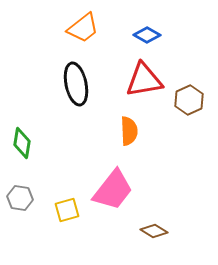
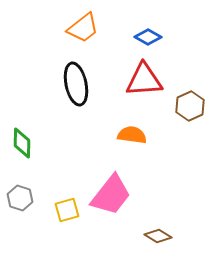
blue diamond: moved 1 px right, 2 px down
red triangle: rotated 6 degrees clockwise
brown hexagon: moved 1 px right, 6 px down
orange semicircle: moved 3 px right, 4 px down; rotated 80 degrees counterclockwise
green diamond: rotated 8 degrees counterclockwise
pink trapezoid: moved 2 px left, 5 px down
gray hexagon: rotated 10 degrees clockwise
brown diamond: moved 4 px right, 5 px down
